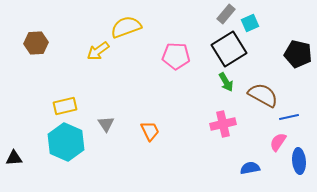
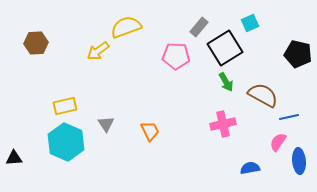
gray rectangle: moved 27 px left, 13 px down
black square: moved 4 px left, 1 px up
